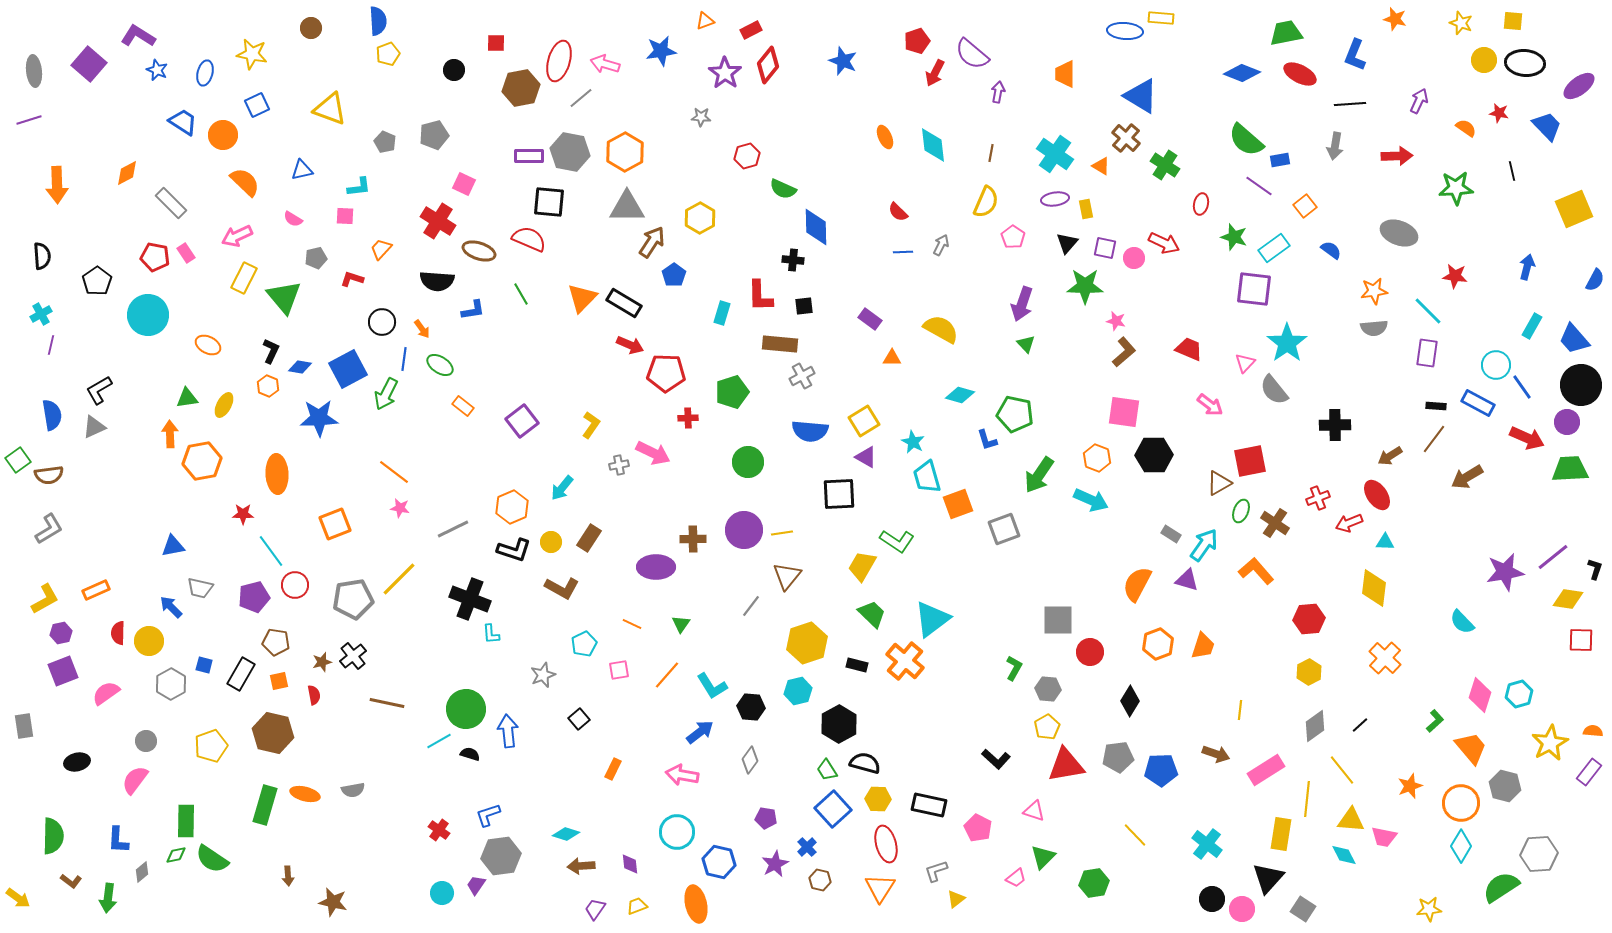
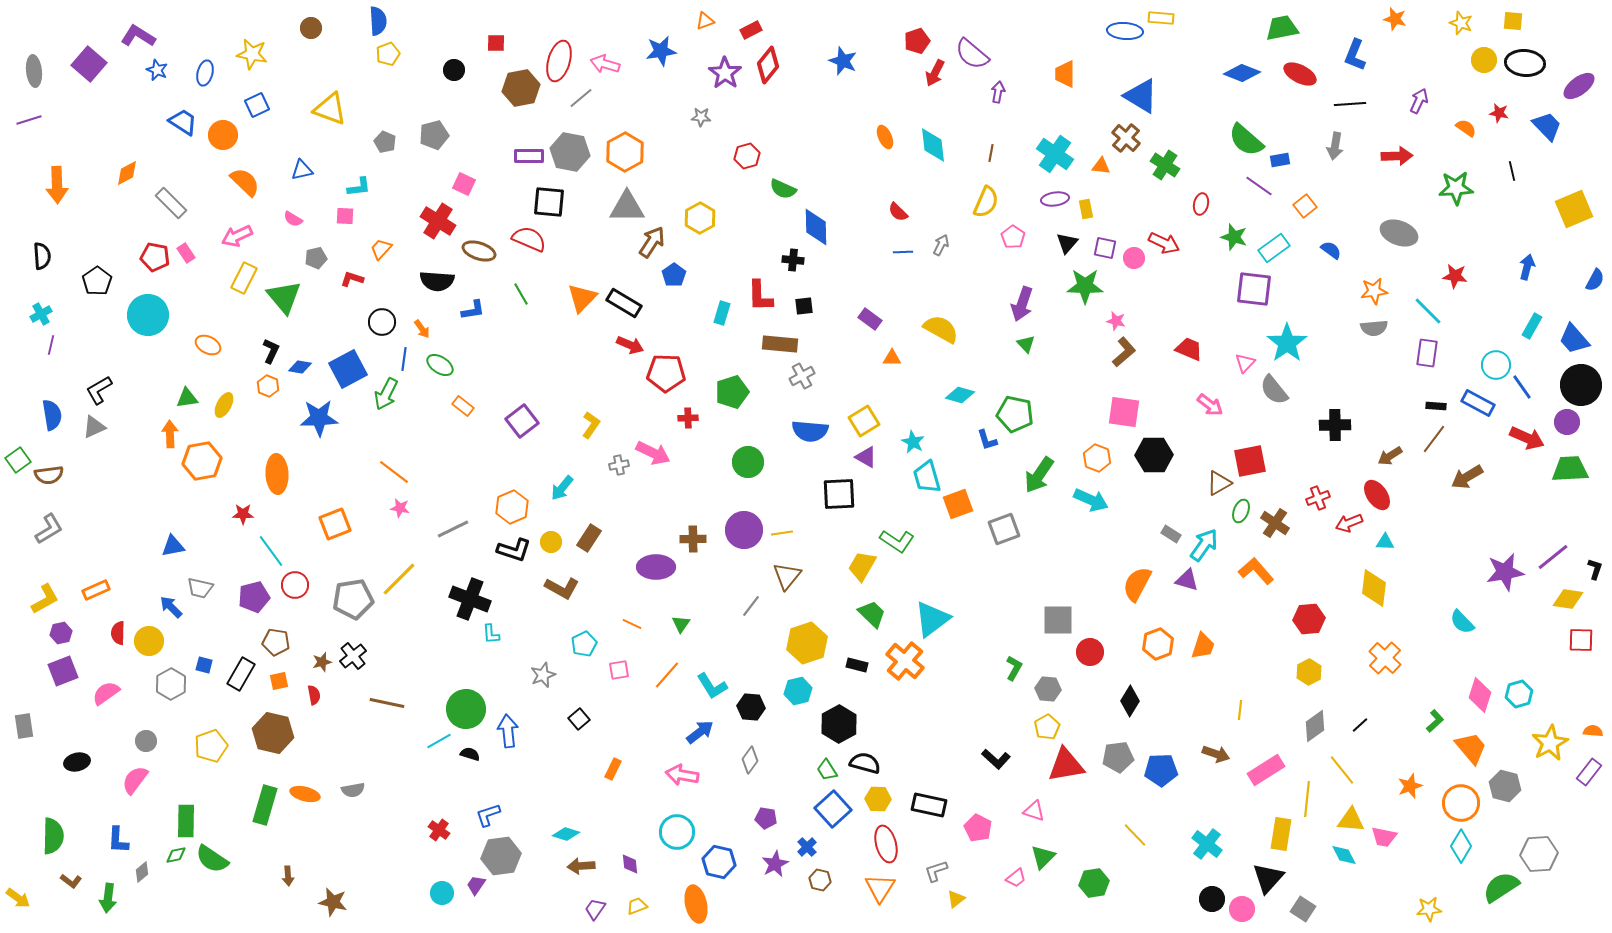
green trapezoid at (1286, 33): moved 4 px left, 5 px up
orange triangle at (1101, 166): rotated 24 degrees counterclockwise
